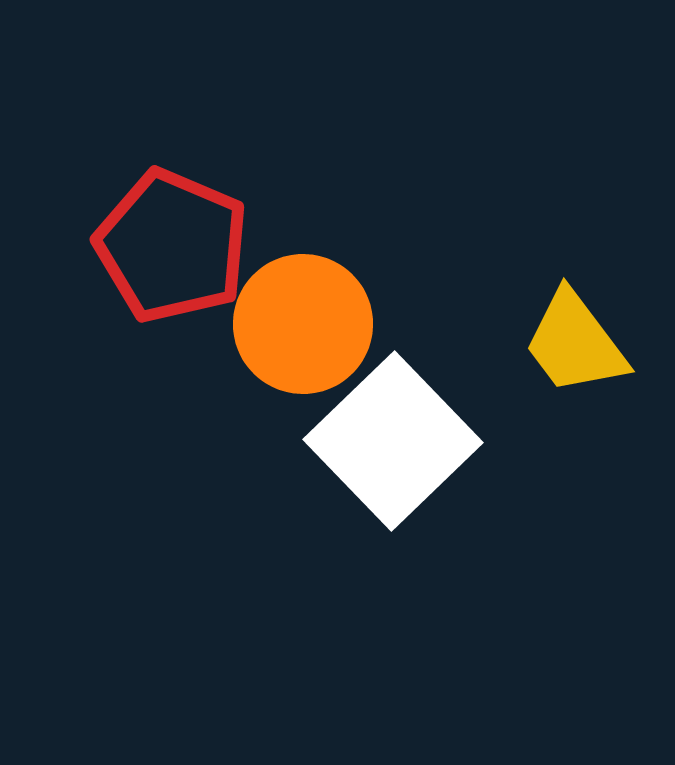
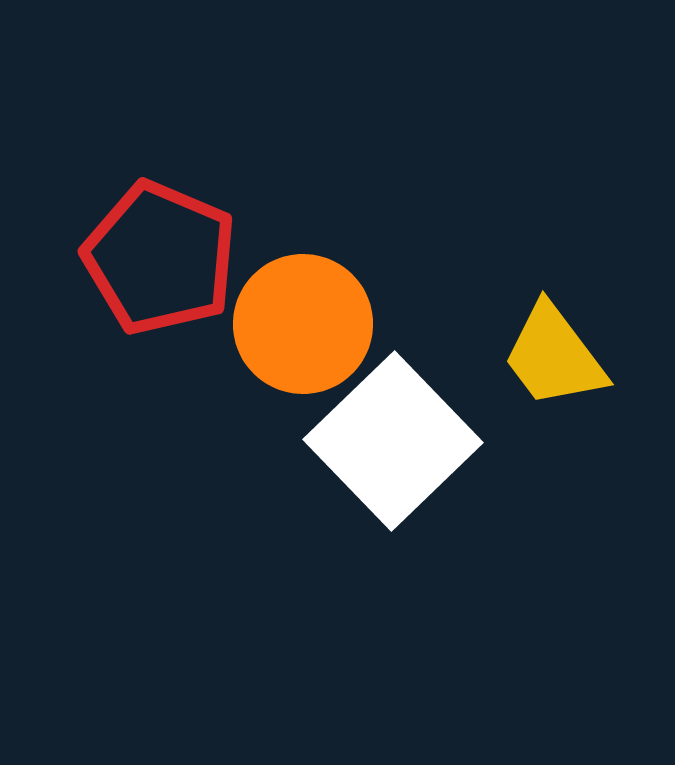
red pentagon: moved 12 px left, 12 px down
yellow trapezoid: moved 21 px left, 13 px down
